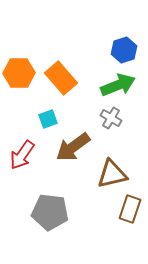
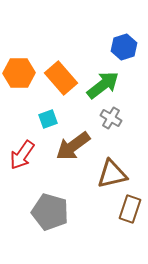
blue hexagon: moved 3 px up
green arrow: moved 15 px left; rotated 16 degrees counterclockwise
brown arrow: moved 1 px up
gray pentagon: rotated 9 degrees clockwise
